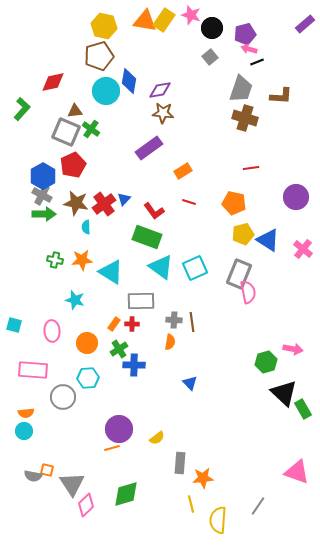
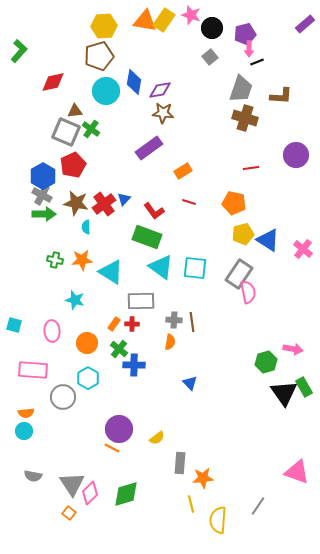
yellow hexagon at (104, 26): rotated 15 degrees counterclockwise
pink arrow at (249, 49): rotated 105 degrees counterclockwise
blue diamond at (129, 81): moved 5 px right, 1 px down
green L-shape at (22, 109): moved 3 px left, 58 px up
purple circle at (296, 197): moved 42 px up
cyan square at (195, 268): rotated 30 degrees clockwise
gray rectangle at (239, 274): rotated 12 degrees clockwise
green cross at (119, 349): rotated 18 degrees counterclockwise
cyan hexagon at (88, 378): rotated 25 degrees counterclockwise
black triangle at (284, 393): rotated 12 degrees clockwise
green rectangle at (303, 409): moved 1 px right, 22 px up
orange line at (112, 448): rotated 42 degrees clockwise
orange square at (47, 470): moved 22 px right, 43 px down; rotated 24 degrees clockwise
pink diamond at (86, 505): moved 4 px right, 12 px up
